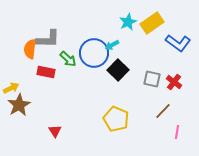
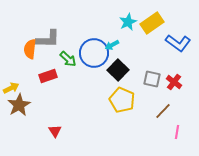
red rectangle: moved 2 px right, 4 px down; rotated 30 degrees counterclockwise
yellow pentagon: moved 6 px right, 19 px up
